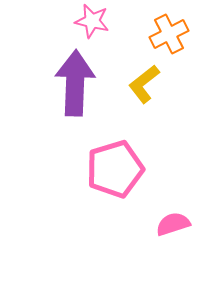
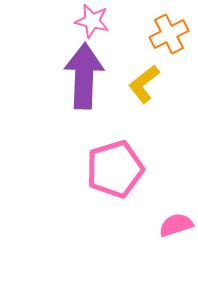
purple arrow: moved 9 px right, 7 px up
pink semicircle: moved 3 px right, 1 px down
